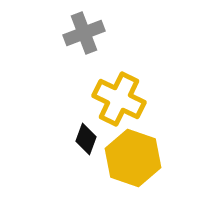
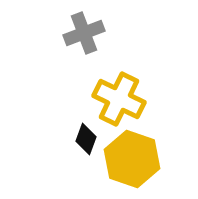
yellow hexagon: moved 1 px left, 1 px down
